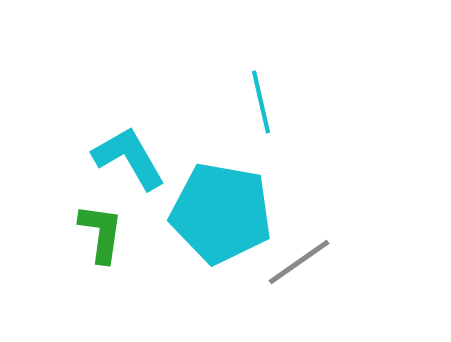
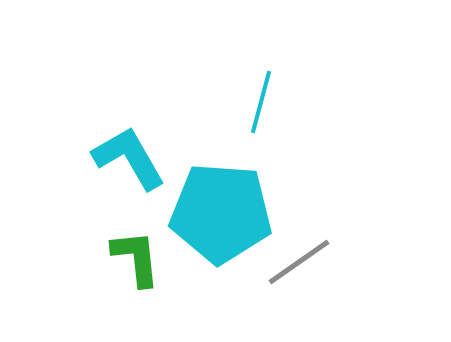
cyan line: rotated 28 degrees clockwise
cyan pentagon: rotated 6 degrees counterclockwise
green L-shape: moved 35 px right, 25 px down; rotated 14 degrees counterclockwise
